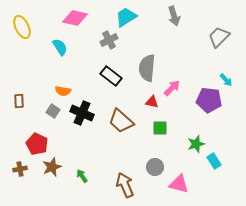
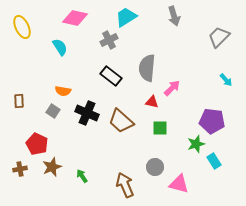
purple pentagon: moved 3 px right, 21 px down
black cross: moved 5 px right
